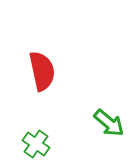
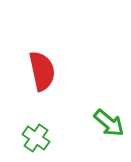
green cross: moved 6 px up
